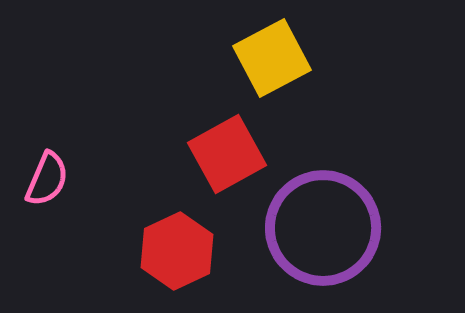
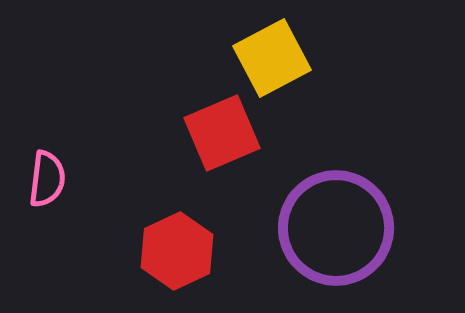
red square: moved 5 px left, 21 px up; rotated 6 degrees clockwise
pink semicircle: rotated 16 degrees counterclockwise
purple circle: moved 13 px right
